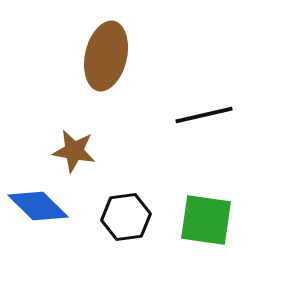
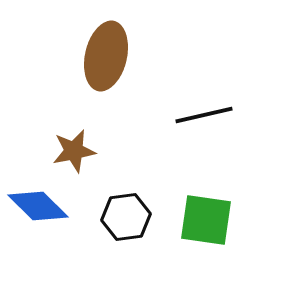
brown star: rotated 21 degrees counterclockwise
